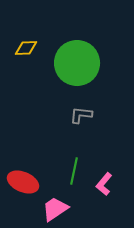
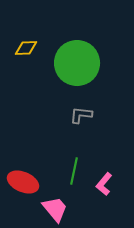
pink trapezoid: rotated 84 degrees clockwise
